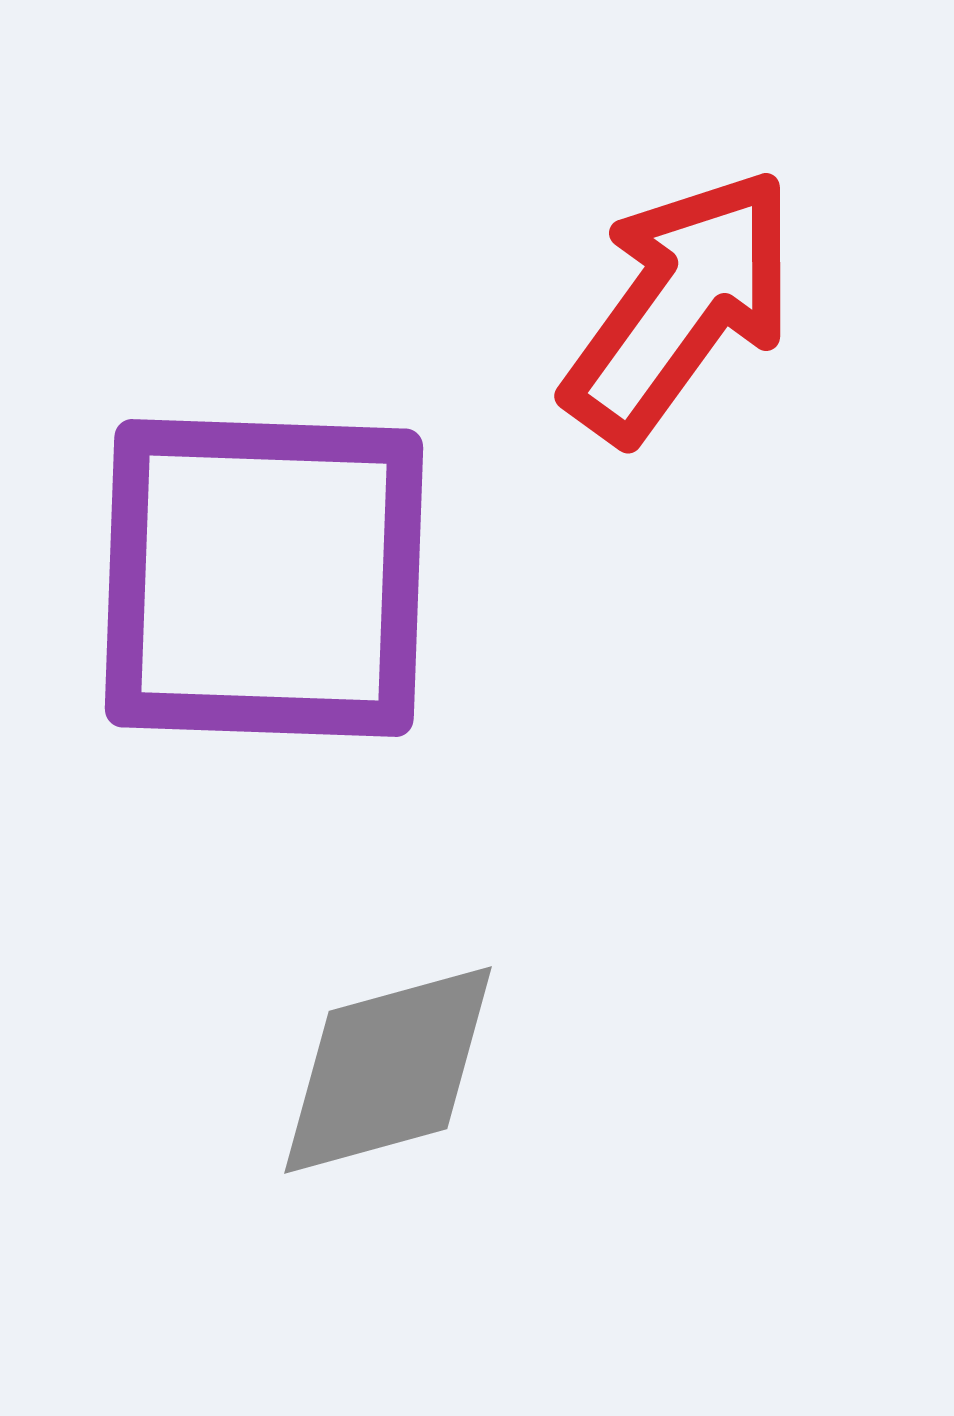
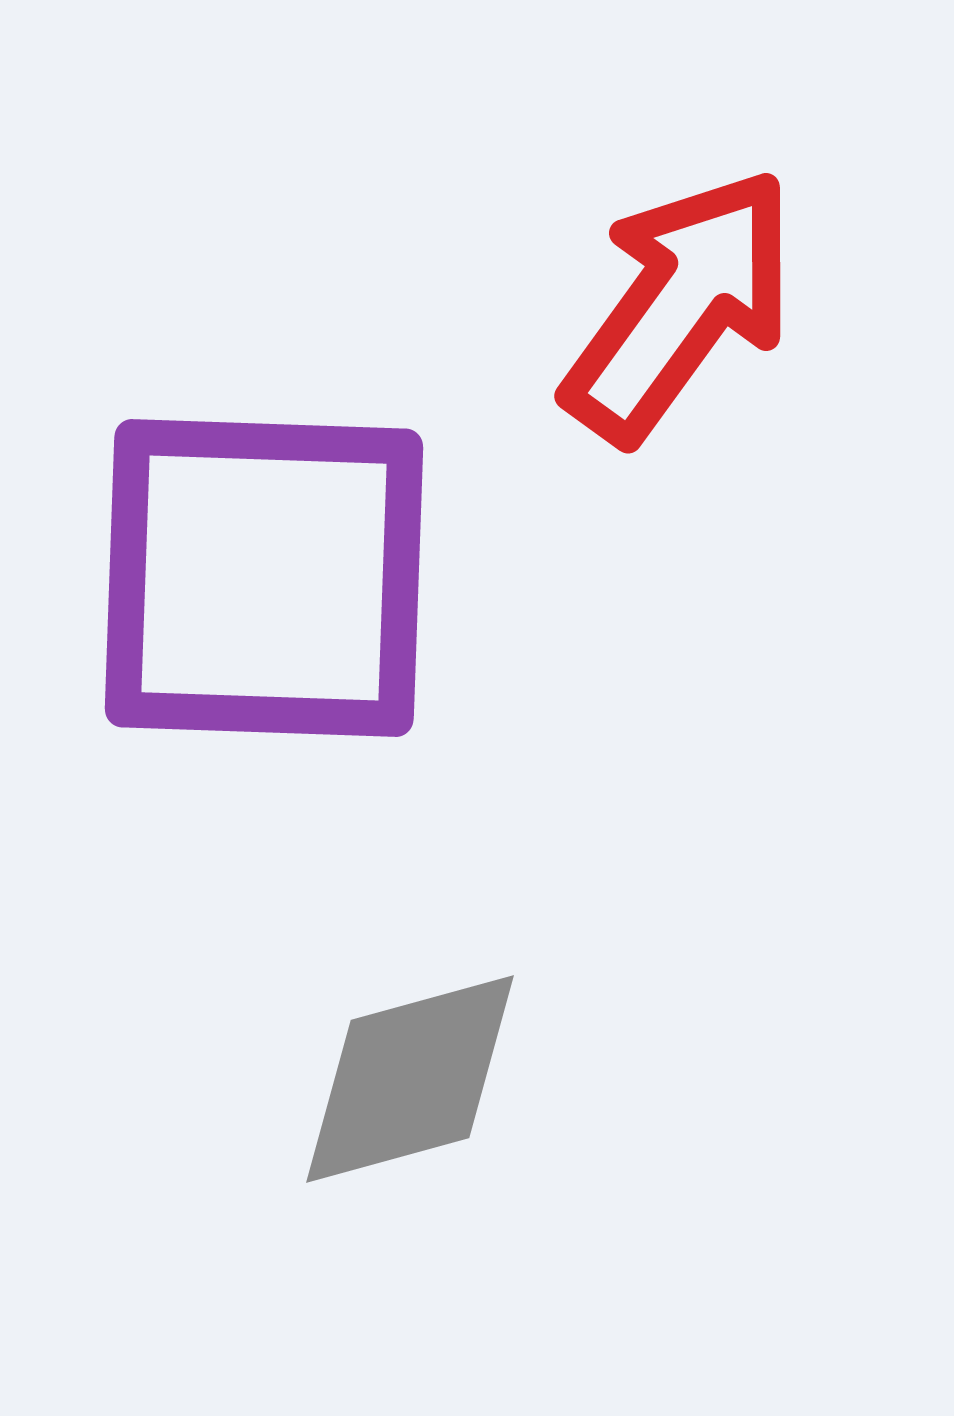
gray diamond: moved 22 px right, 9 px down
